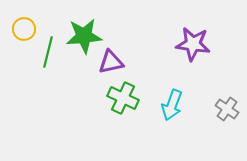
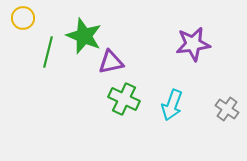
yellow circle: moved 1 px left, 11 px up
green star: rotated 27 degrees clockwise
purple star: rotated 16 degrees counterclockwise
green cross: moved 1 px right, 1 px down
